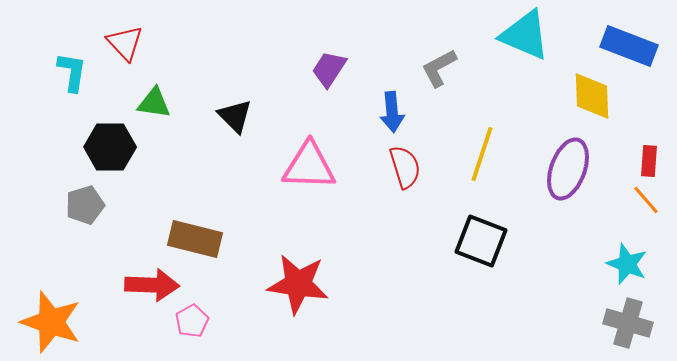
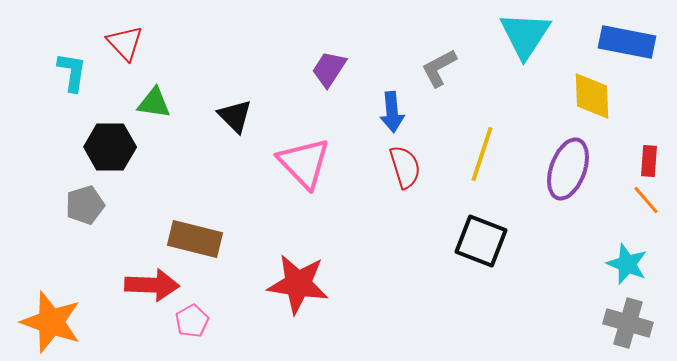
cyan triangle: rotated 40 degrees clockwise
blue rectangle: moved 2 px left, 4 px up; rotated 10 degrees counterclockwise
pink triangle: moved 5 px left, 3 px up; rotated 44 degrees clockwise
